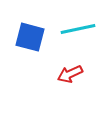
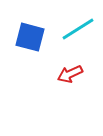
cyan line: rotated 20 degrees counterclockwise
